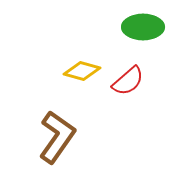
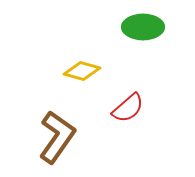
red semicircle: moved 27 px down
